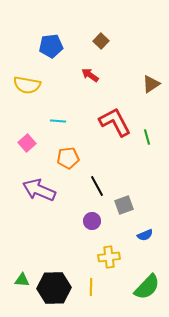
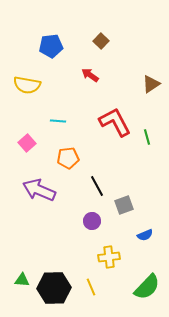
yellow line: rotated 24 degrees counterclockwise
